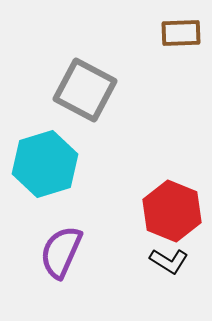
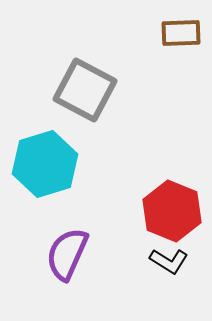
purple semicircle: moved 6 px right, 2 px down
